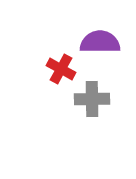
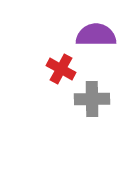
purple semicircle: moved 4 px left, 7 px up
